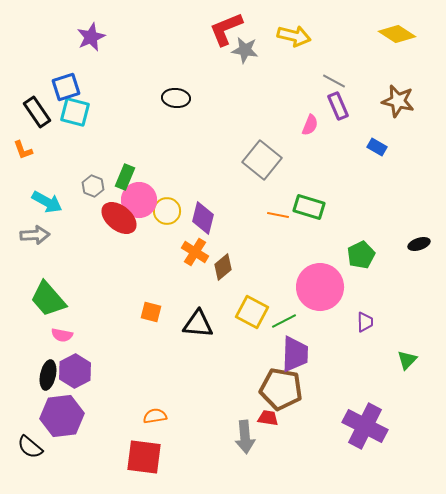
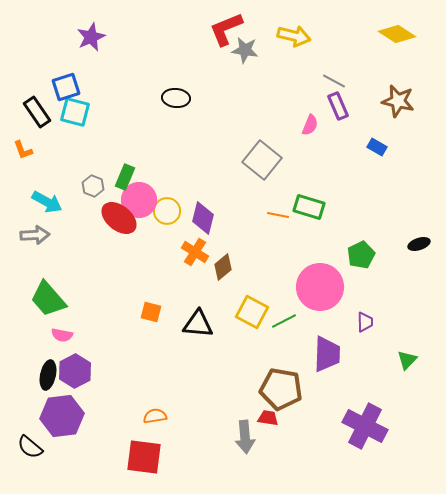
purple trapezoid at (295, 354): moved 32 px right
